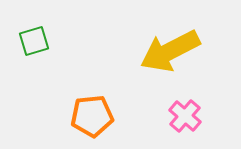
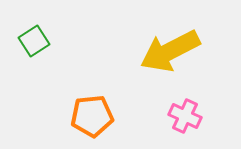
green square: rotated 16 degrees counterclockwise
pink cross: rotated 16 degrees counterclockwise
